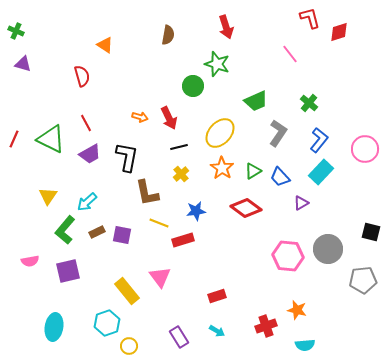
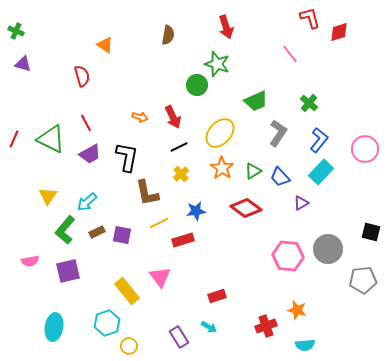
green circle at (193, 86): moved 4 px right, 1 px up
red arrow at (169, 118): moved 4 px right, 1 px up
black line at (179, 147): rotated 12 degrees counterclockwise
yellow line at (159, 223): rotated 48 degrees counterclockwise
cyan arrow at (217, 331): moved 8 px left, 4 px up
